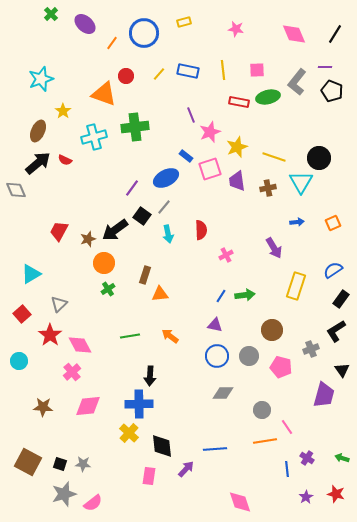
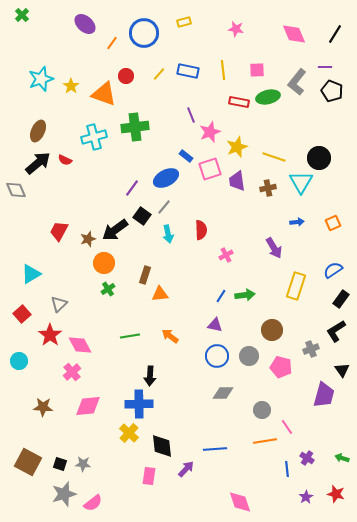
green cross at (51, 14): moved 29 px left, 1 px down
yellow star at (63, 111): moved 8 px right, 25 px up
